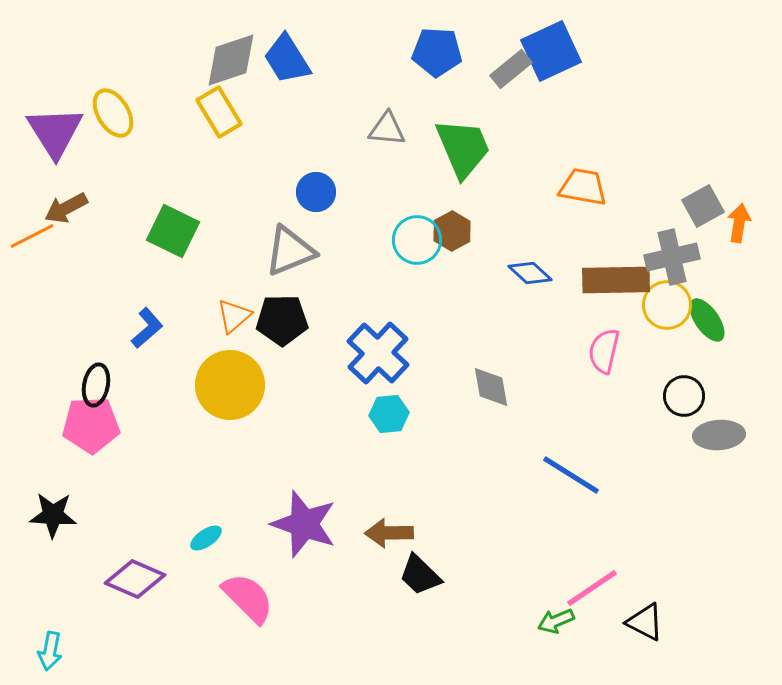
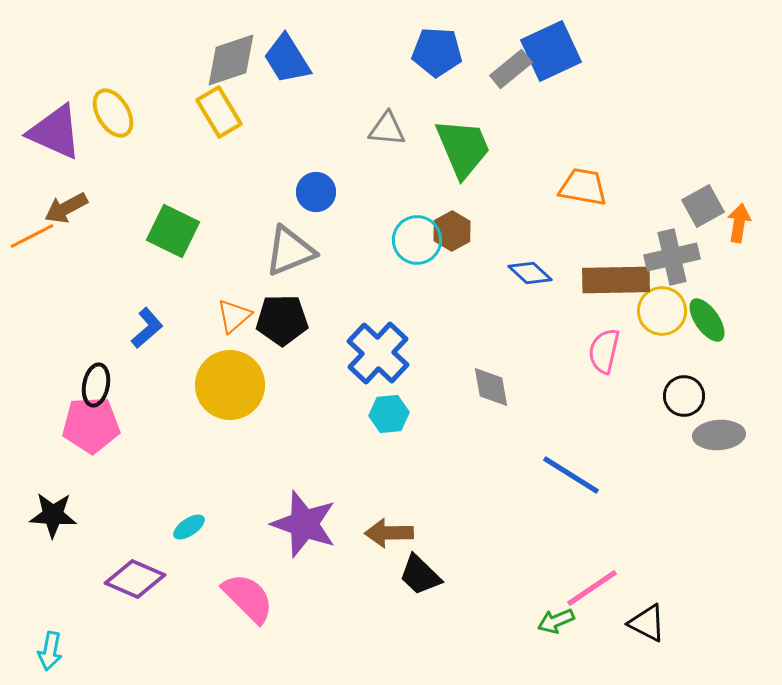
purple triangle at (55, 132): rotated 34 degrees counterclockwise
yellow circle at (667, 305): moved 5 px left, 6 px down
cyan ellipse at (206, 538): moved 17 px left, 11 px up
black triangle at (645, 622): moved 2 px right, 1 px down
